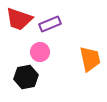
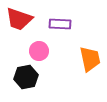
purple rectangle: moved 10 px right; rotated 25 degrees clockwise
pink circle: moved 1 px left, 1 px up
